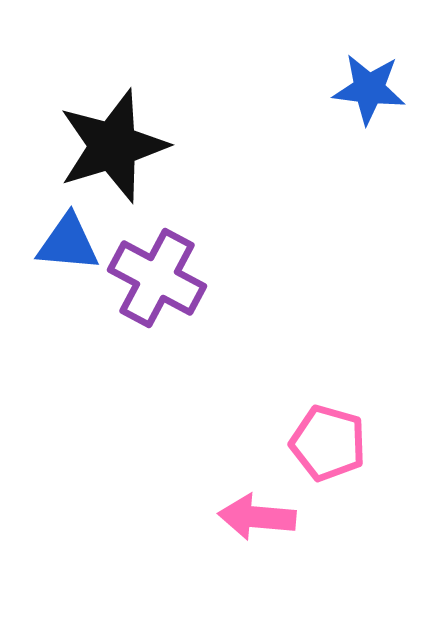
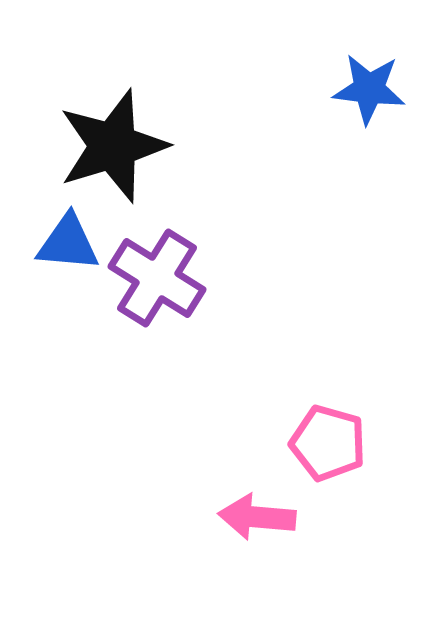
purple cross: rotated 4 degrees clockwise
